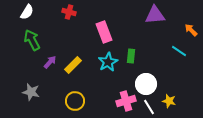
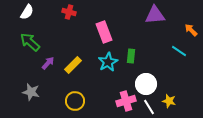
green arrow: moved 2 px left, 2 px down; rotated 20 degrees counterclockwise
purple arrow: moved 2 px left, 1 px down
